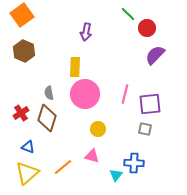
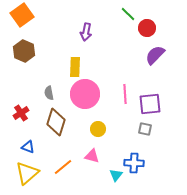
pink line: rotated 18 degrees counterclockwise
brown diamond: moved 9 px right, 4 px down
